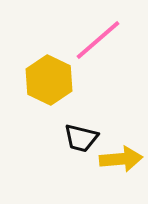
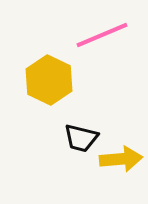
pink line: moved 4 px right, 5 px up; rotated 18 degrees clockwise
